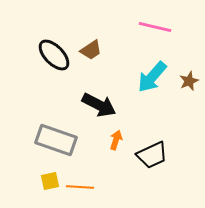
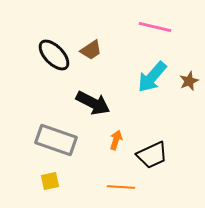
black arrow: moved 6 px left, 2 px up
orange line: moved 41 px right
